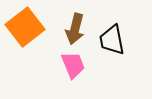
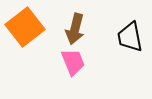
black trapezoid: moved 18 px right, 3 px up
pink trapezoid: moved 3 px up
